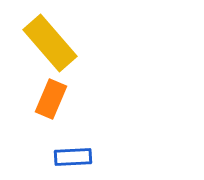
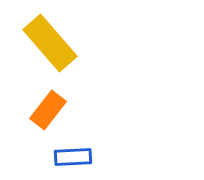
orange rectangle: moved 3 px left, 11 px down; rotated 15 degrees clockwise
